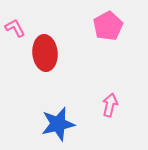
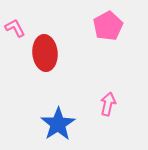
pink arrow: moved 2 px left, 1 px up
blue star: rotated 20 degrees counterclockwise
